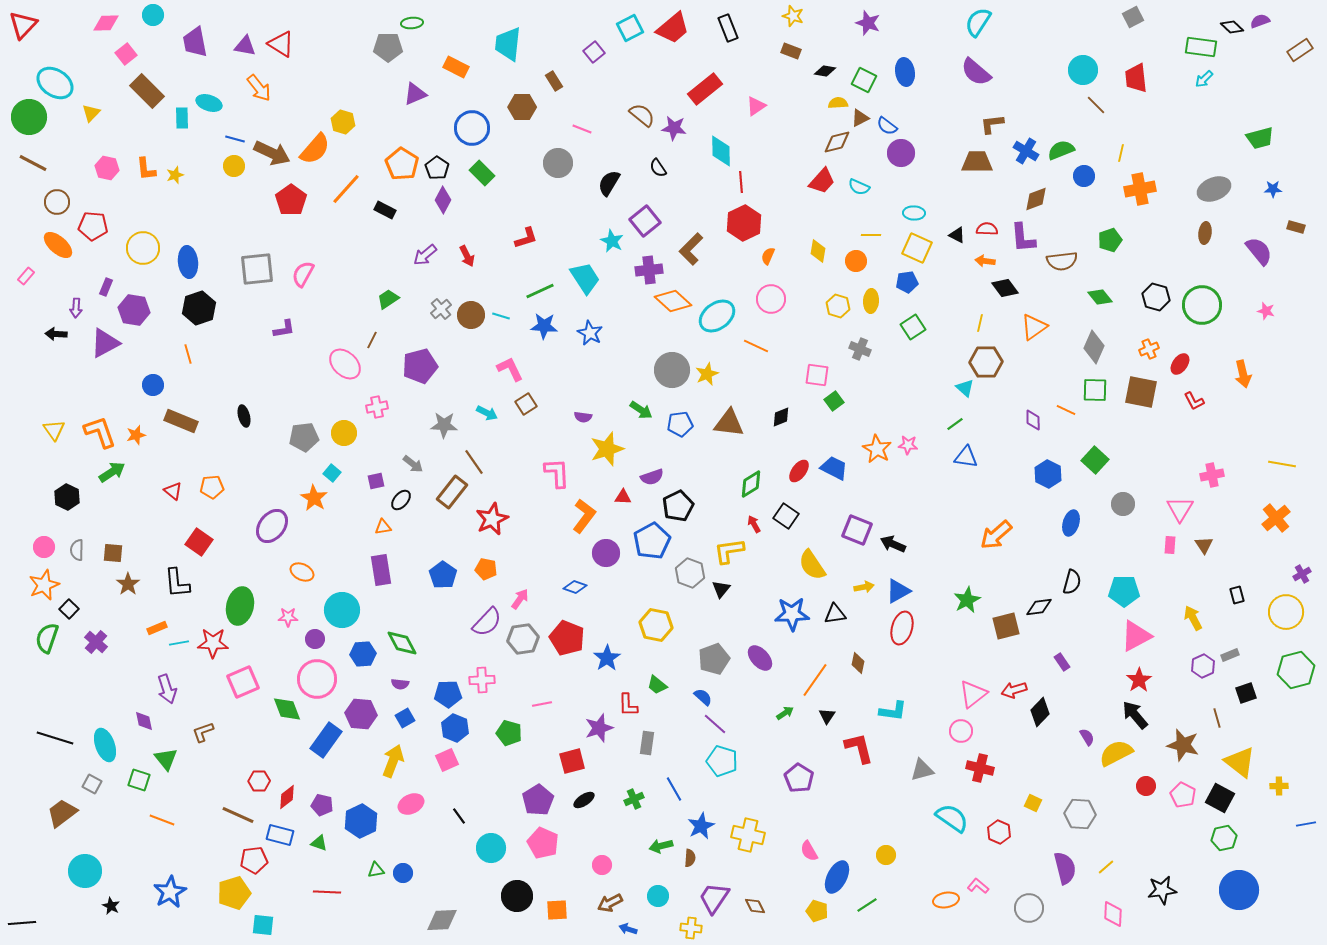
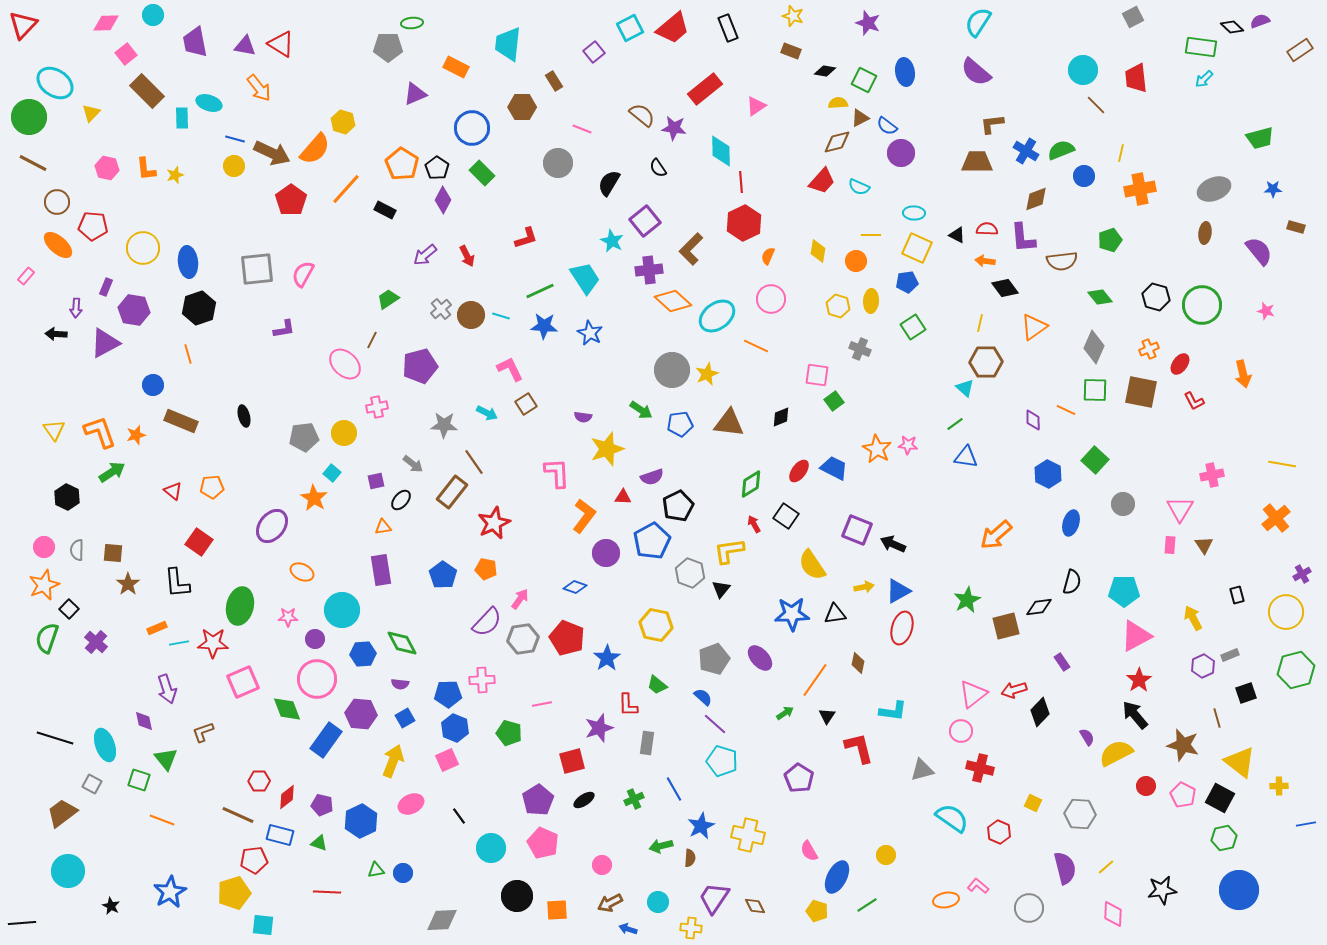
red star at (492, 519): moved 2 px right, 4 px down
cyan circle at (85, 871): moved 17 px left
cyan circle at (658, 896): moved 6 px down
